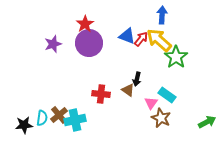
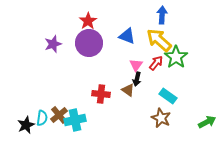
red star: moved 3 px right, 3 px up
red arrow: moved 15 px right, 24 px down
cyan rectangle: moved 1 px right, 1 px down
pink triangle: moved 15 px left, 38 px up
black star: moved 2 px right; rotated 18 degrees counterclockwise
